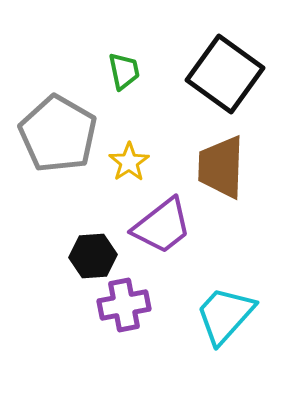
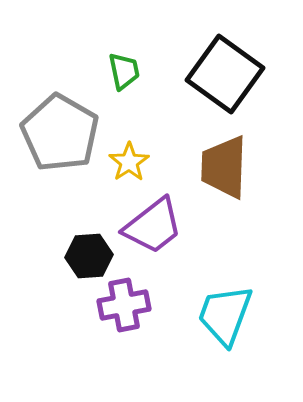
gray pentagon: moved 2 px right, 1 px up
brown trapezoid: moved 3 px right
purple trapezoid: moved 9 px left
black hexagon: moved 4 px left
cyan trapezoid: rotated 22 degrees counterclockwise
